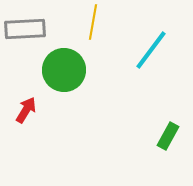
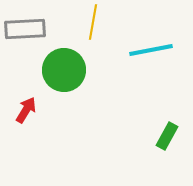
cyan line: rotated 42 degrees clockwise
green rectangle: moved 1 px left
